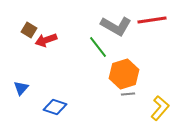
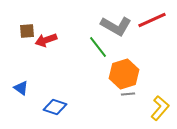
red line: rotated 16 degrees counterclockwise
brown square: moved 2 px left, 1 px down; rotated 35 degrees counterclockwise
blue triangle: rotated 35 degrees counterclockwise
